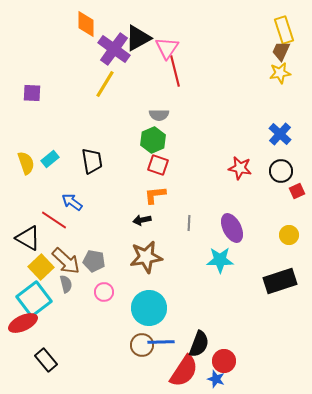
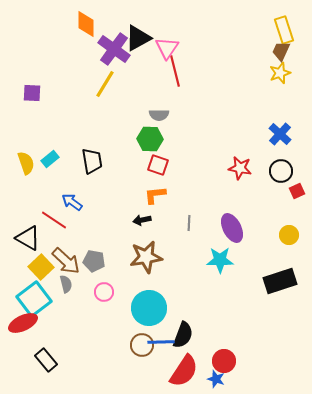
yellow star at (280, 73): rotated 10 degrees counterclockwise
green hexagon at (153, 140): moved 3 px left, 1 px up; rotated 25 degrees clockwise
black semicircle at (199, 344): moved 16 px left, 9 px up
